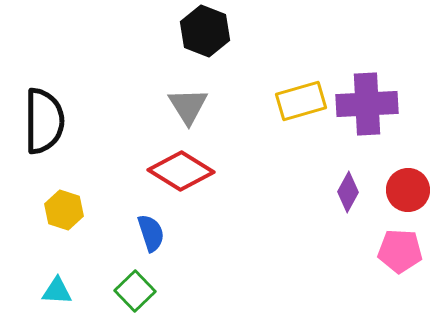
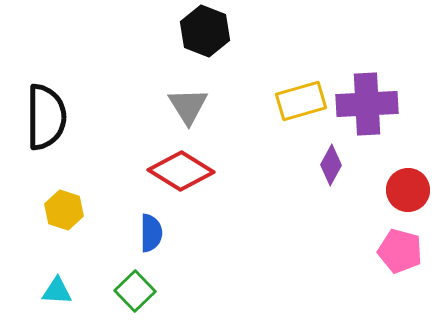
black semicircle: moved 2 px right, 4 px up
purple diamond: moved 17 px left, 27 px up
blue semicircle: rotated 18 degrees clockwise
pink pentagon: rotated 12 degrees clockwise
